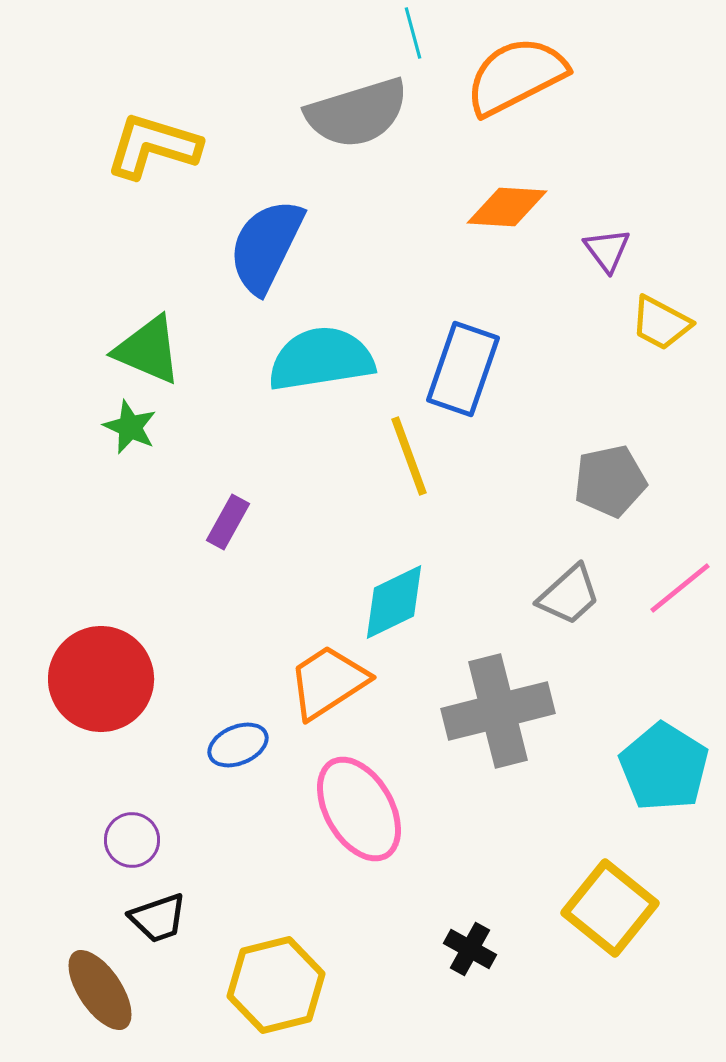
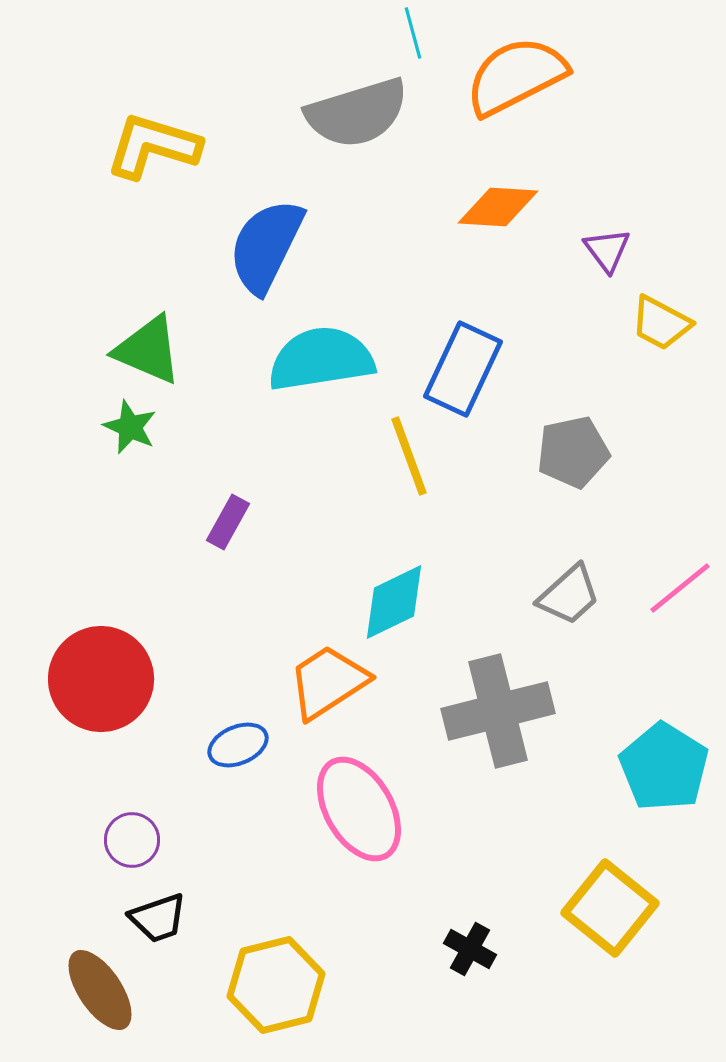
orange diamond: moved 9 px left
blue rectangle: rotated 6 degrees clockwise
gray pentagon: moved 37 px left, 29 px up
